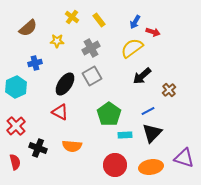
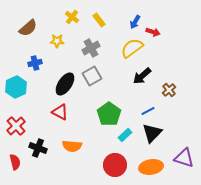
cyan rectangle: rotated 40 degrees counterclockwise
